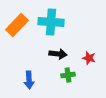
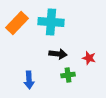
orange rectangle: moved 2 px up
